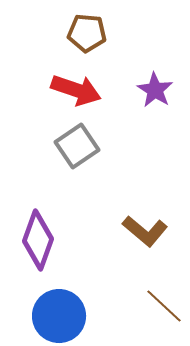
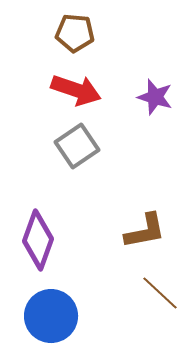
brown pentagon: moved 12 px left
purple star: moved 7 px down; rotated 15 degrees counterclockwise
brown L-shape: rotated 51 degrees counterclockwise
brown line: moved 4 px left, 13 px up
blue circle: moved 8 px left
